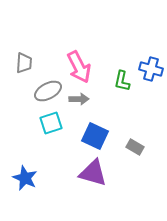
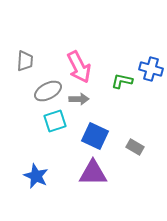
gray trapezoid: moved 1 px right, 2 px up
green L-shape: rotated 90 degrees clockwise
cyan square: moved 4 px right, 2 px up
purple triangle: rotated 16 degrees counterclockwise
blue star: moved 11 px right, 2 px up
